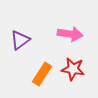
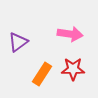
purple triangle: moved 2 px left, 2 px down
red star: rotated 10 degrees counterclockwise
